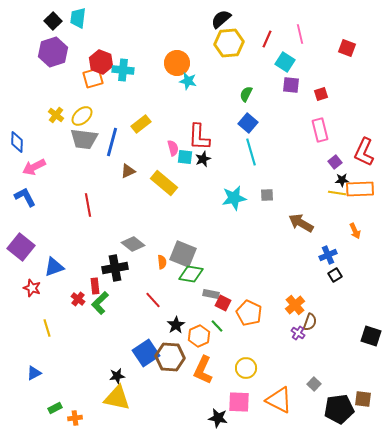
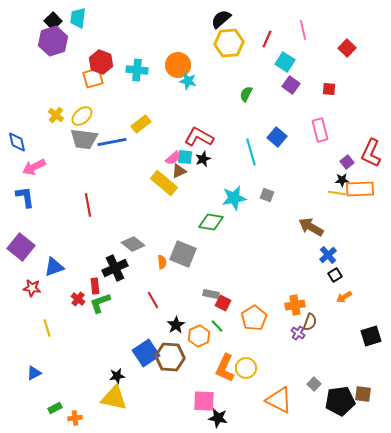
pink line at (300, 34): moved 3 px right, 4 px up
red square at (347, 48): rotated 24 degrees clockwise
purple hexagon at (53, 52): moved 11 px up
orange circle at (177, 63): moved 1 px right, 2 px down
cyan cross at (123, 70): moved 14 px right
purple square at (291, 85): rotated 30 degrees clockwise
red square at (321, 94): moved 8 px right, 5 px up; rotated 24 degrees clockwise
blue square at (248, 123): moved 29 px right, 14 px down
red L-shape at (199, 137): rotated 116 degrees clockwise
blue diamond at (17, 142): rotated 15 degrees counterclockwise
blue line at (112, 142): rotated 64 degrees clockwise
pink semicircle at (173, 148): moved 10 px down; rotated 63 degrees clockwise
red L-shape at (364, 152): moved 7 px right, 1 px down
purple square at (335, 162): moved 12 px right
brown triangle at (128, 171): moved 51 px right
gray square at (267, 195): rotated 24 degrees clockwise
blue L-shape at (25, 197): rotated 20 degrees clockwise
brown arrow at (301, 223): moved 10 px right, 4 px down
orange arrow at (355, 231): moved 11 px left, 66 px down; rotated 84 degrees clockwise
blue cross at (328, 255): rotated 18 degrees counterclockwise
black cross at (115, 268): rotated 15 degrees counterclockwise
green diamond at (191, 274): moved 20 px right, 52 px up
red star at (32, 288): rotated 12 degrees counterclockwise
red line at (153, 300): rotated 12 degrees clockwise
green L-shape at (100, 303): rotated 25 degrees clockwise
orange cross at (295, 305): rotated 30 degrees clockwise
orange pentagon at (249, 313): moved 5 px right, 5 px down; rotated 15 degrees clockwise
black square at (371, 336): rotated 35 degrees counterclockwise
orange L-shape at (203, 370): moved 22 px right, 2 px up
yellow triangle at (117, 398): moved 3 px left
brown square at (363, 399): moved 5 px up
pink square at (239, 402): moved 35 px left, 1 px up
black pentagon at (339, 409): moved 1 px right, 8 px up
